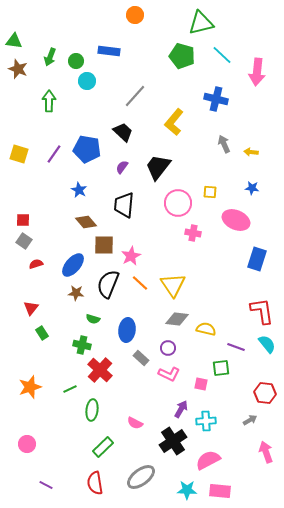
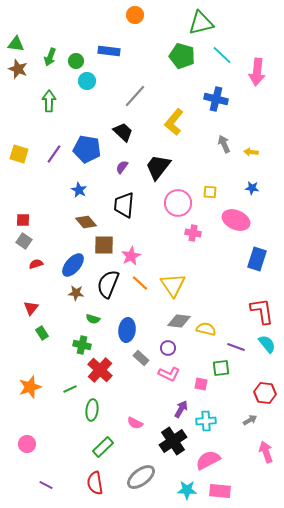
green triangle at (14, 41): moved 2 px right, 3 px down
gray diamond at (177, 319): moved 2 px right, 2 px down
